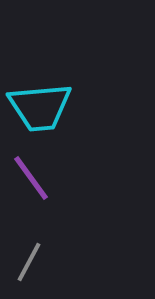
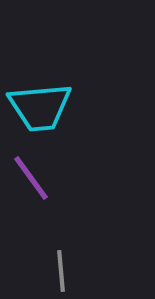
gray line: moved 32 px right, 9 px down; rotated 33 degrees counterclockwise
